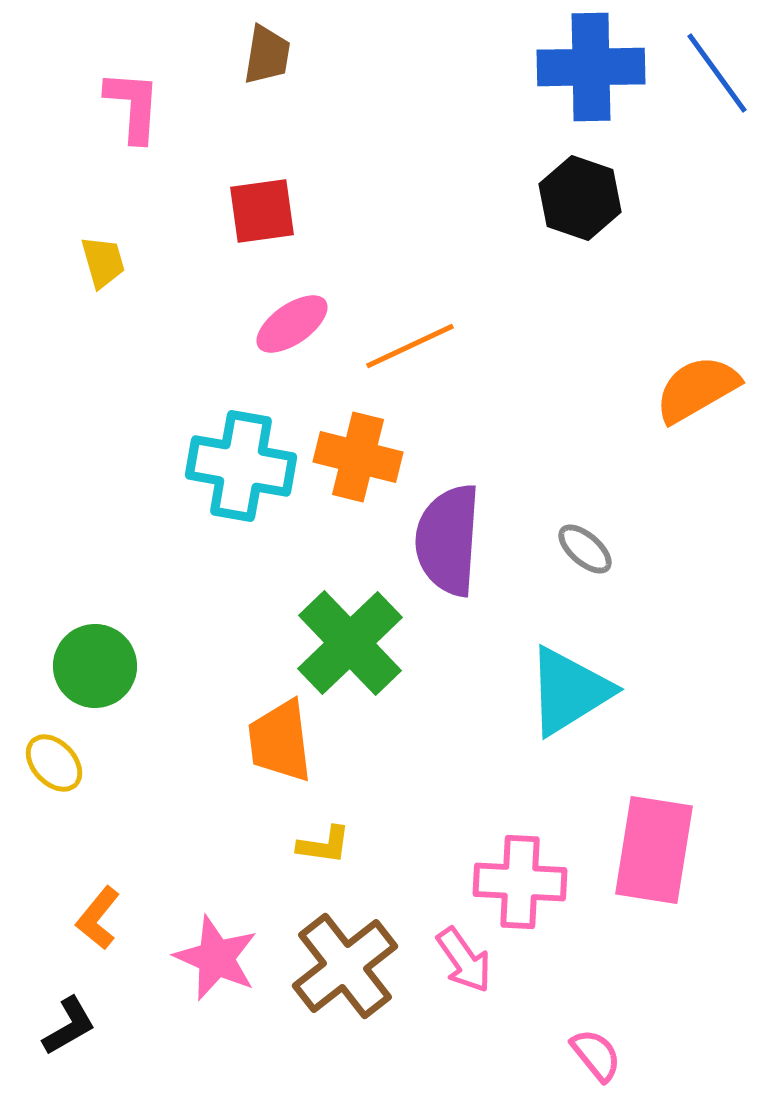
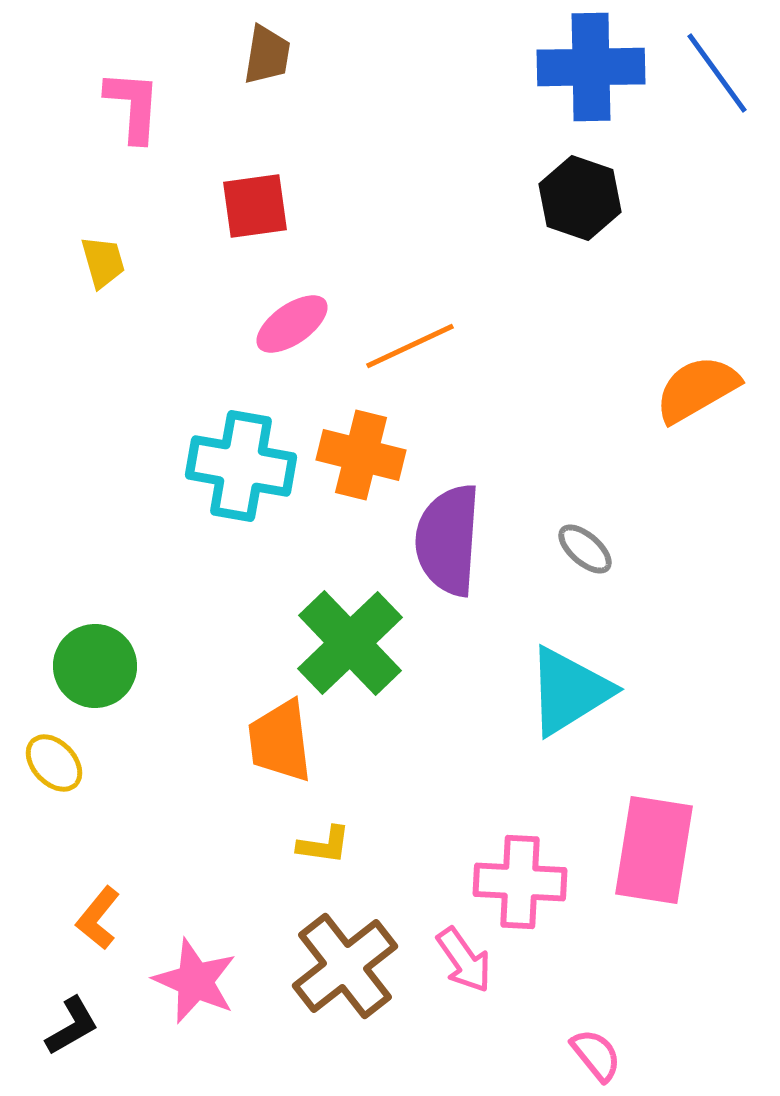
red square: moved 7 px left, 5 px up
orange cross: moved 3 px right, 2 px up
pink star: moved 21 px left, 23 px down
black L-shape: moved 3 px right
